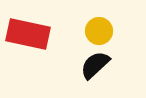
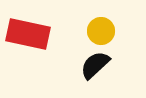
yellow circle: moved 2 px right
